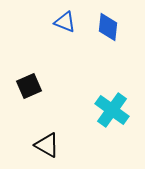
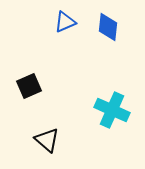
blue triangle: rotated 45 degrees counterclockwise
cyan cross: rotated 12 degrees counterclockwise
black triangle: moved 5 px up; rotated 12 degrees clockwise
